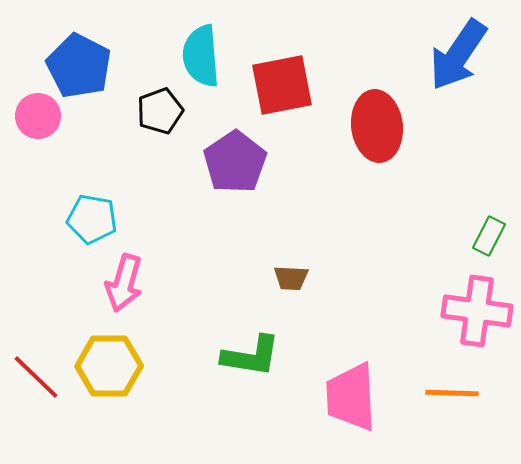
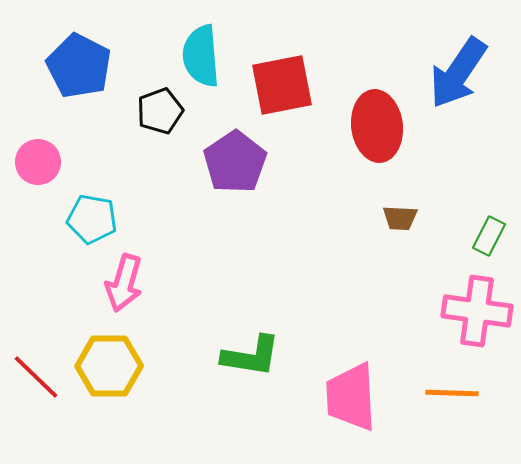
blue arrow: moved 18 px down
pink circle: moved 46 px down
brown trapezoid: moved 109 px right, 60 px up
